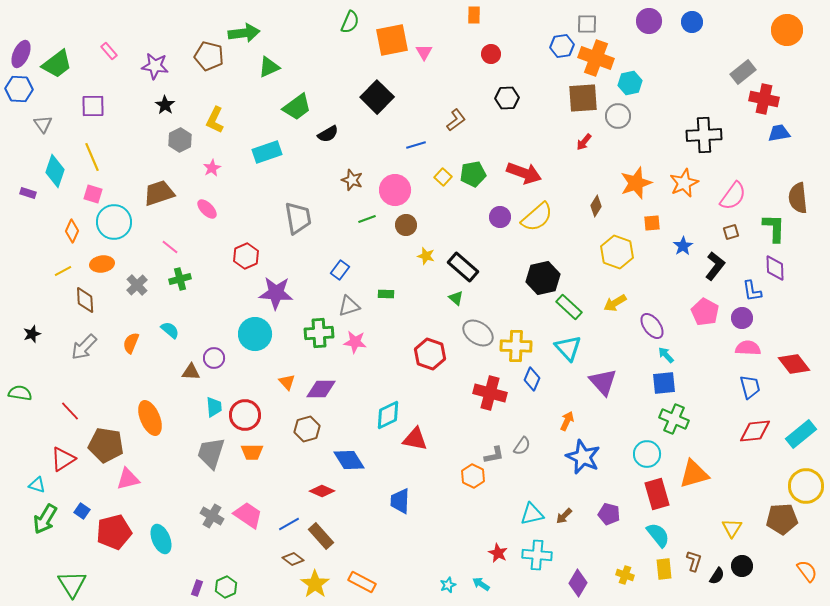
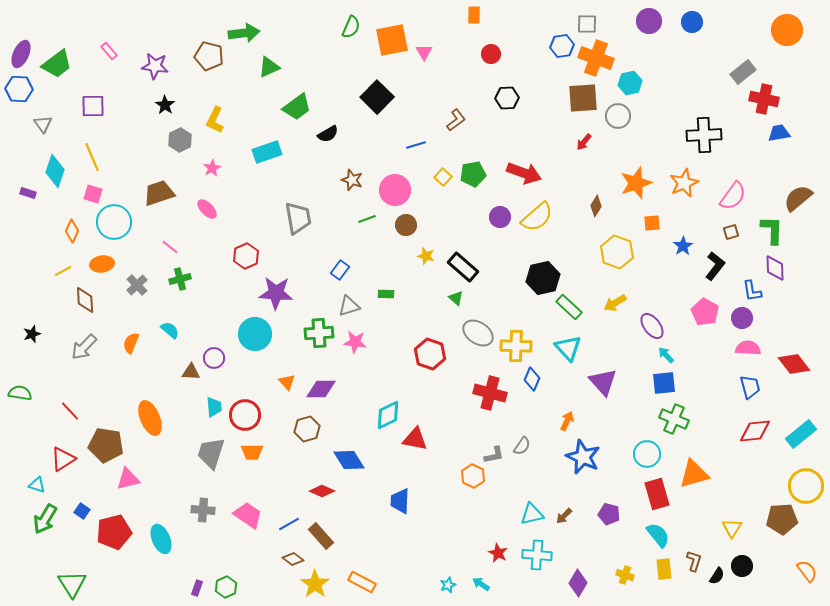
green semicircle at (350, 22): moved 1 px right, 5 px down
brown semicircle at (798, 198): rotated 56 degrees clockwise
green L-shape at (774, 228): moved 2 px left, 2 px down
gray cross at (212, 516): moved 9 px left, 6 px up; rotated 25 degrees counterclockwise
